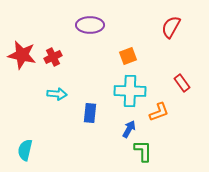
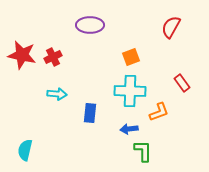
orange square: moved 3 px right, 1 px down
blue arrow: rotated 126 degrees counterclockwise
